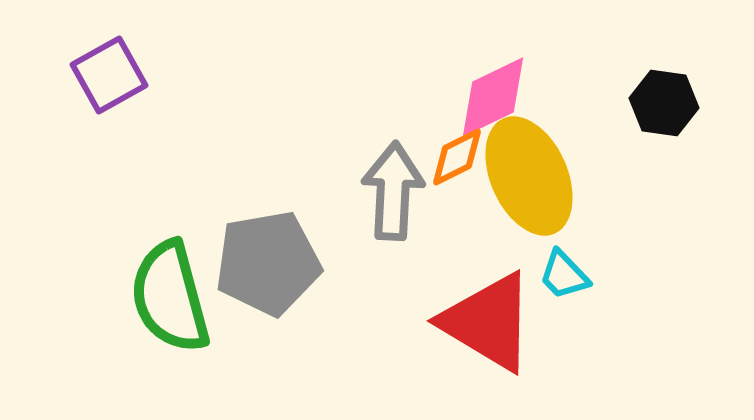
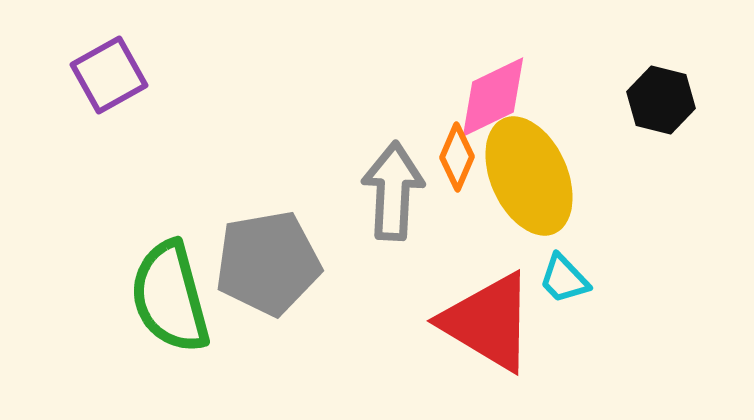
black hexagon: moved 3 px left, 3 px up; rotated 6 degrees clockwise
orange diamond: rotated 40 degrees counterclockwise
cyan trapezoid: moved 4 px down
